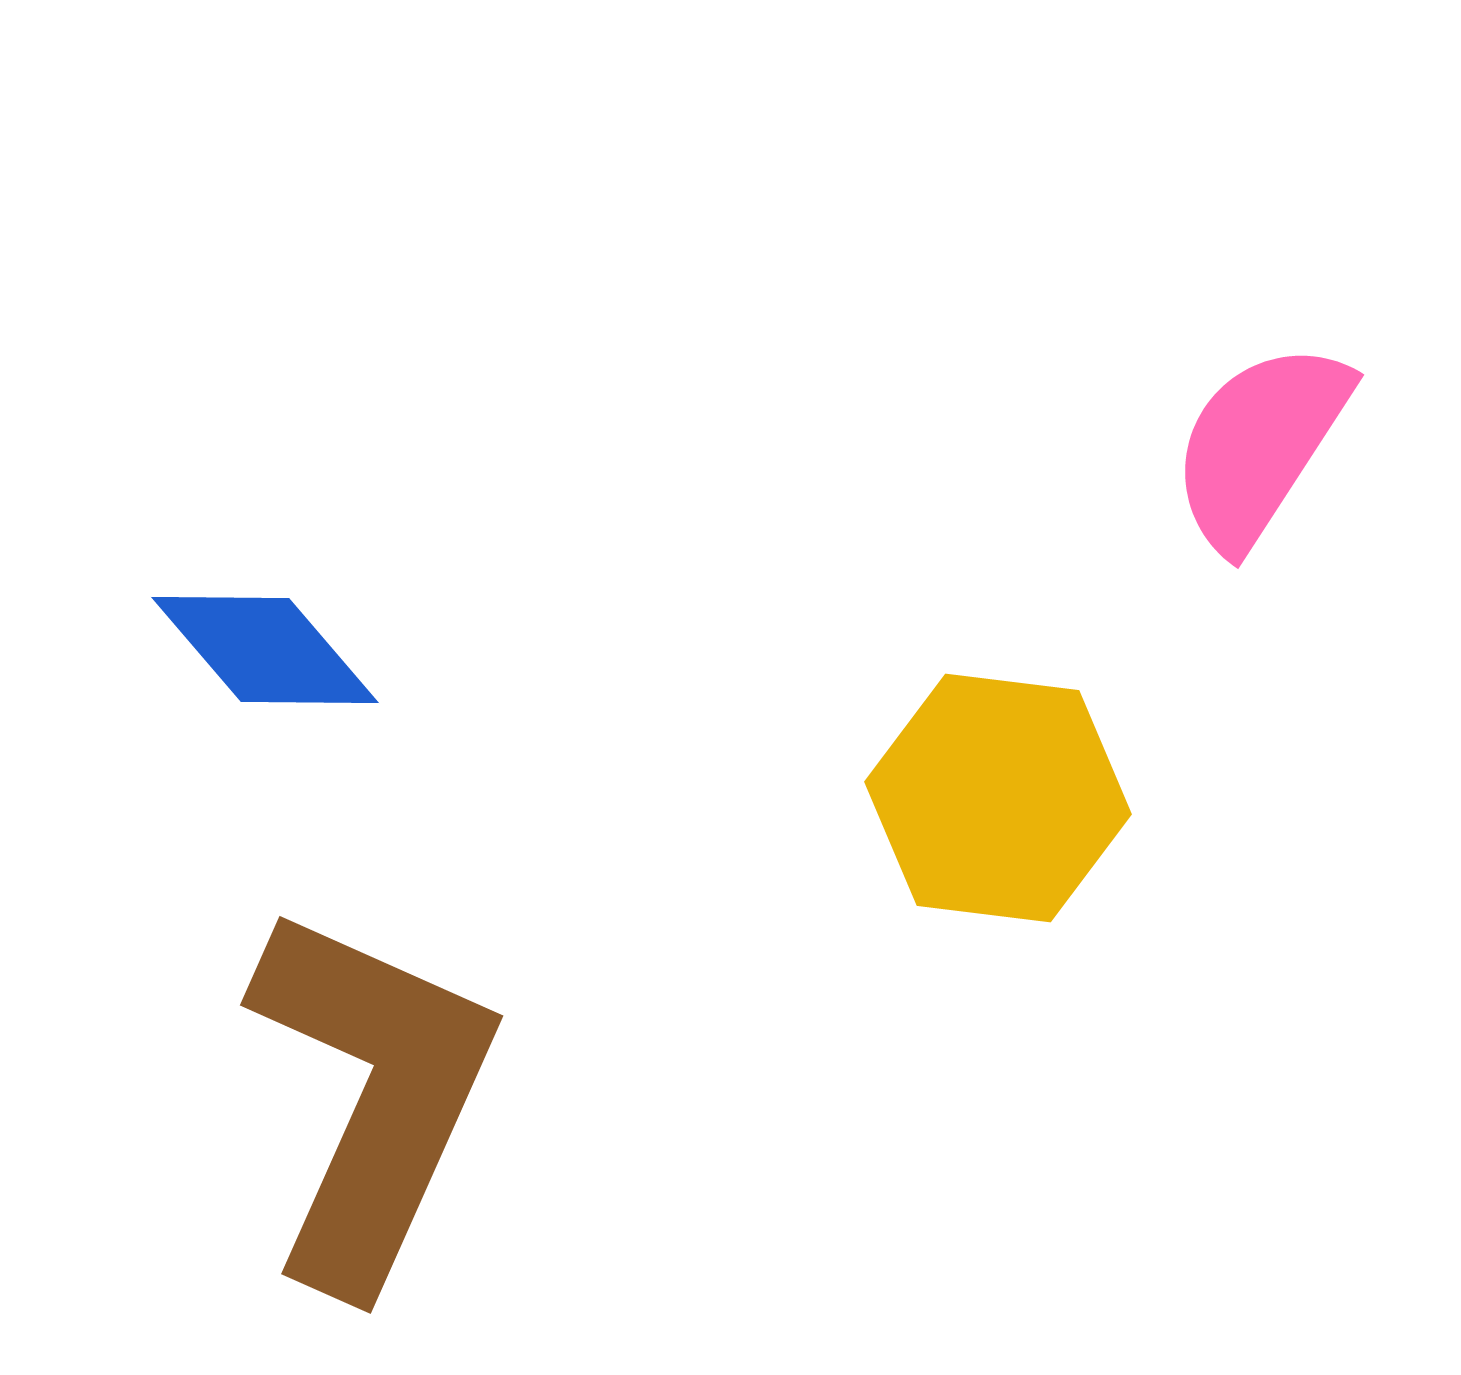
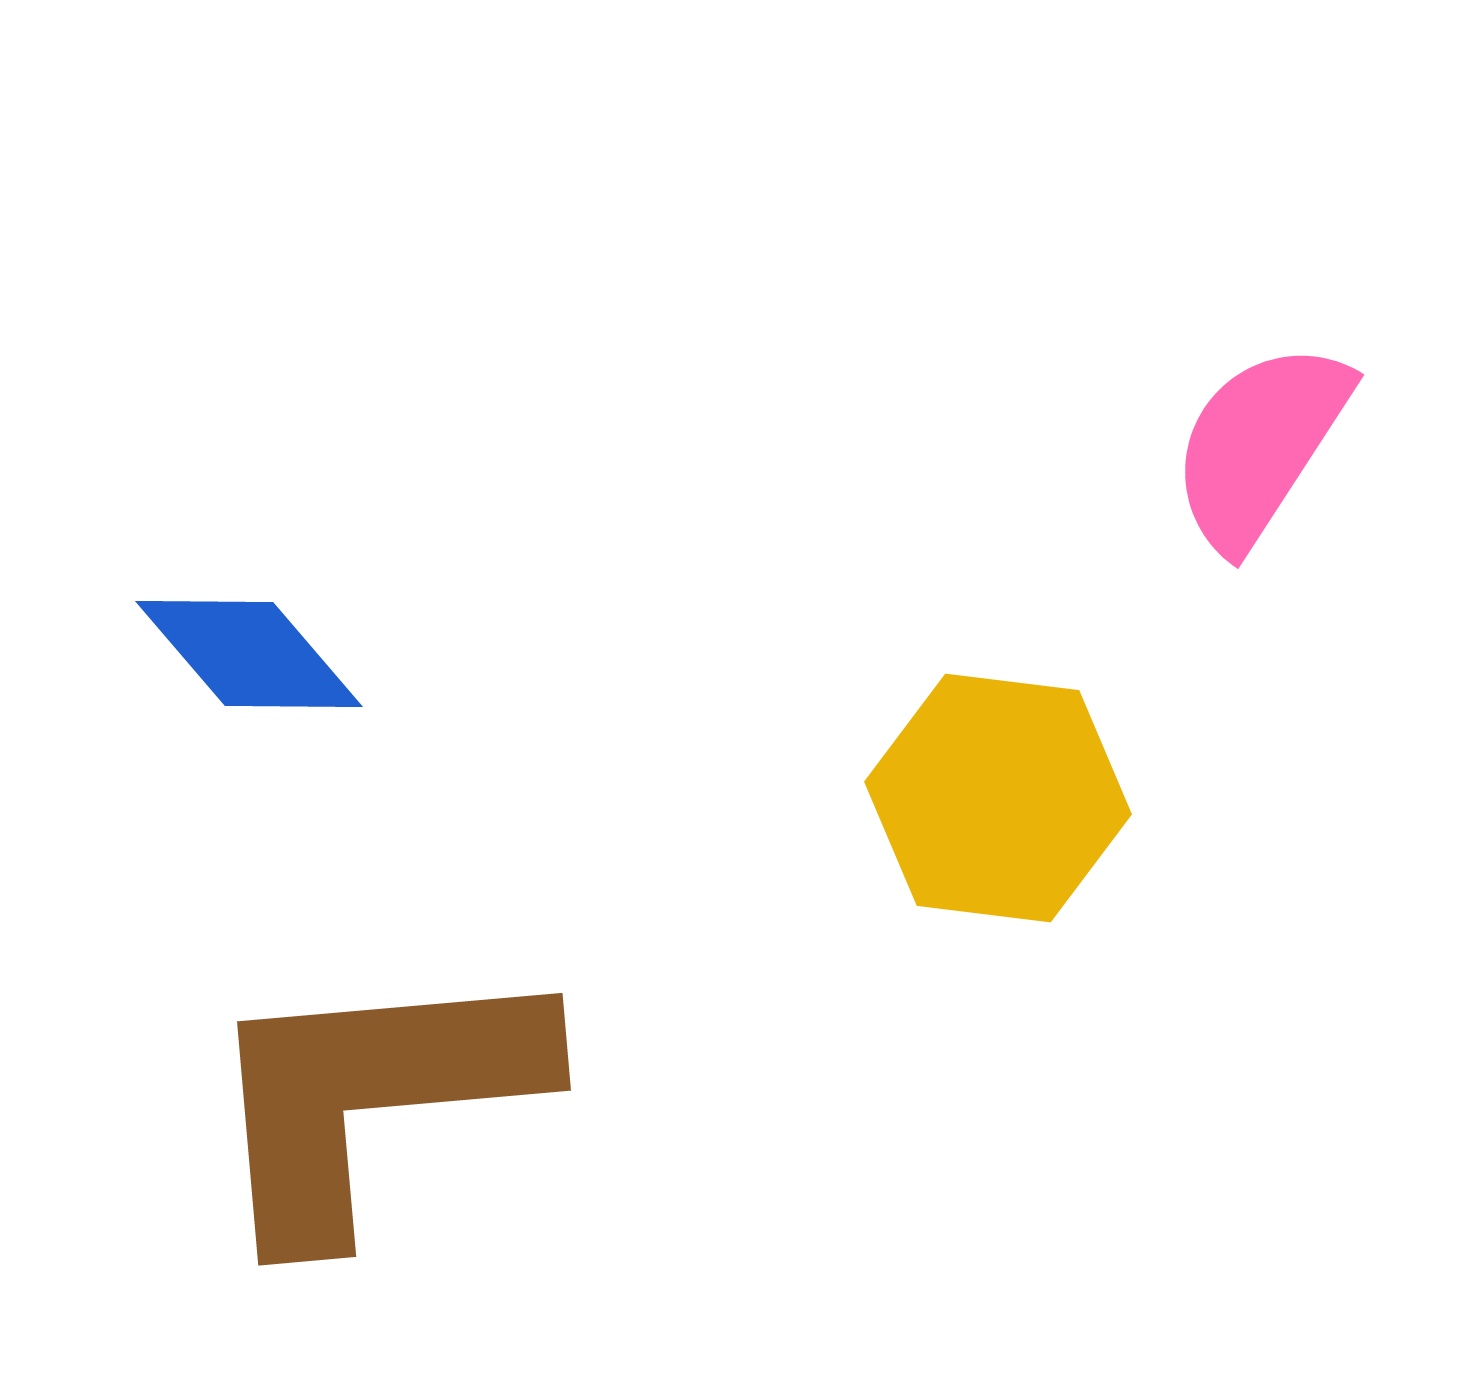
blue diamond: moved 16 px left, 4 px down
brown L-shape: rotated 119 degrees counterclockwise
